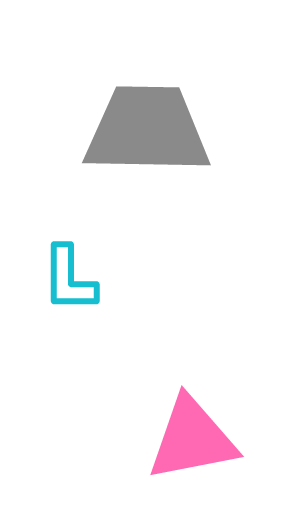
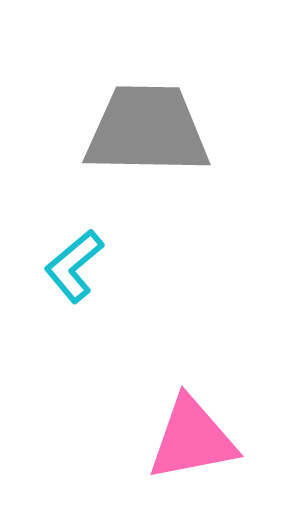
cyan L-shape: moved 5 px right, 13 px up; rotated 50 degrees clockwise
